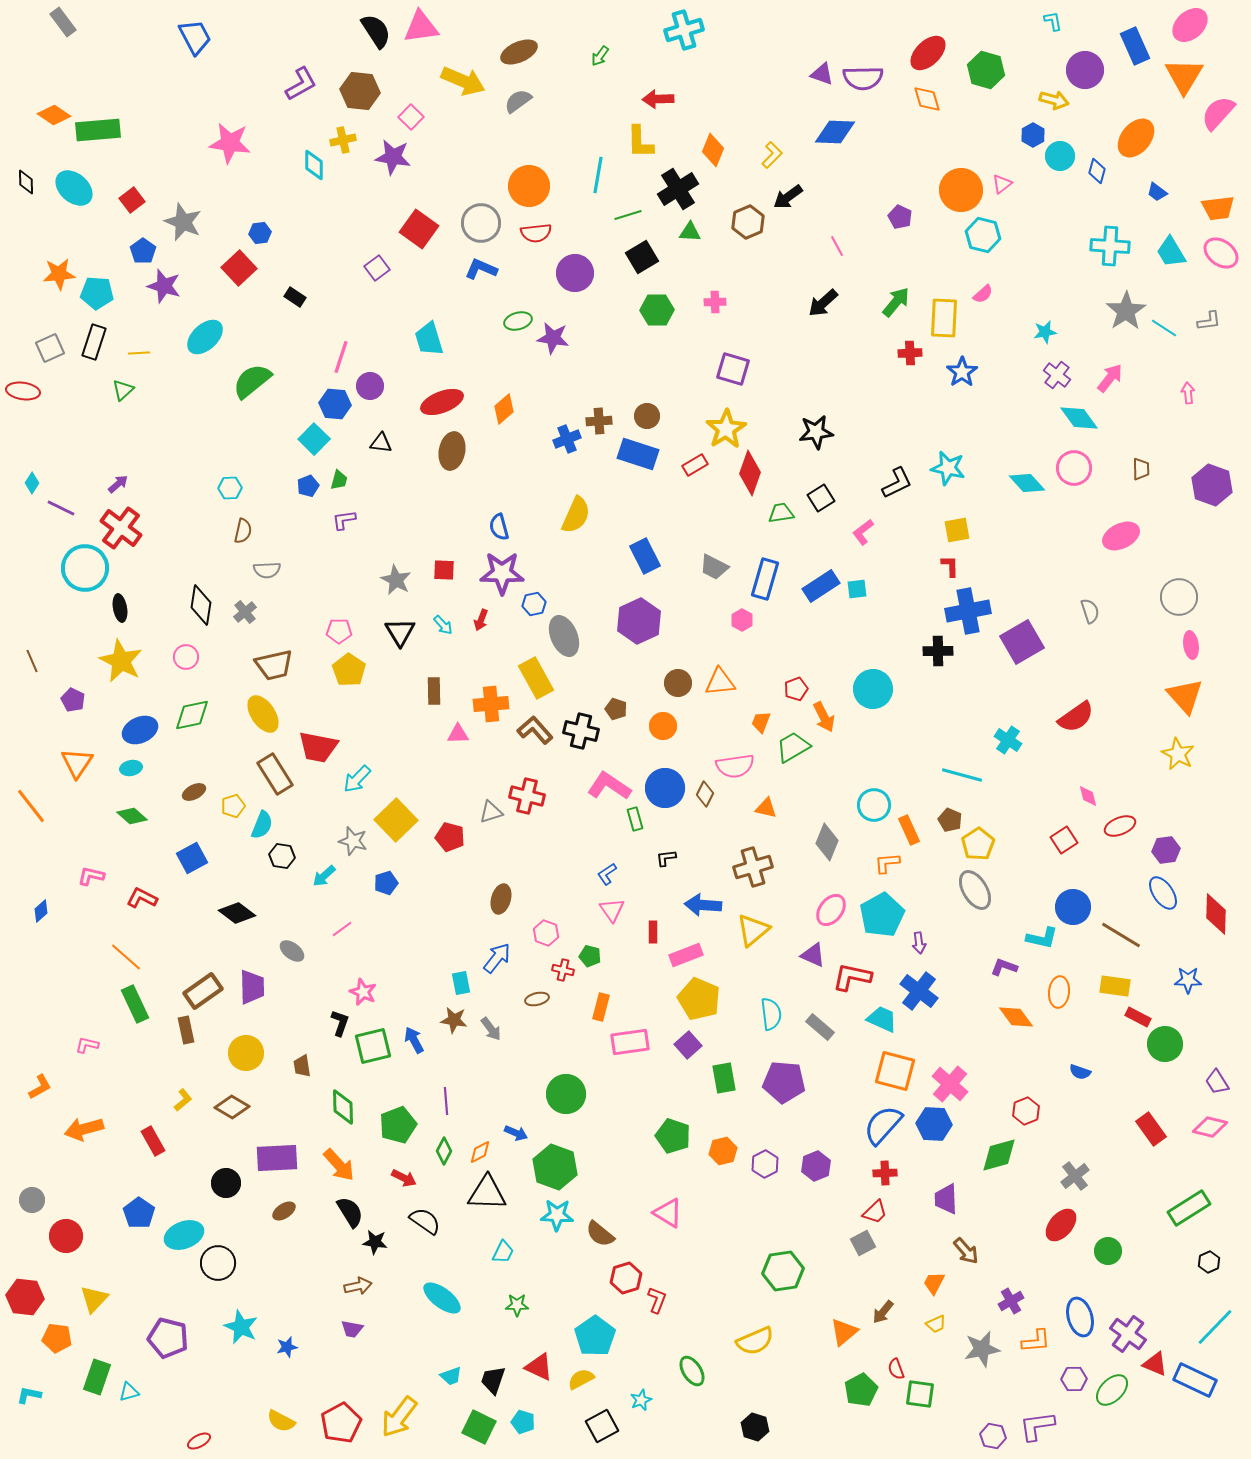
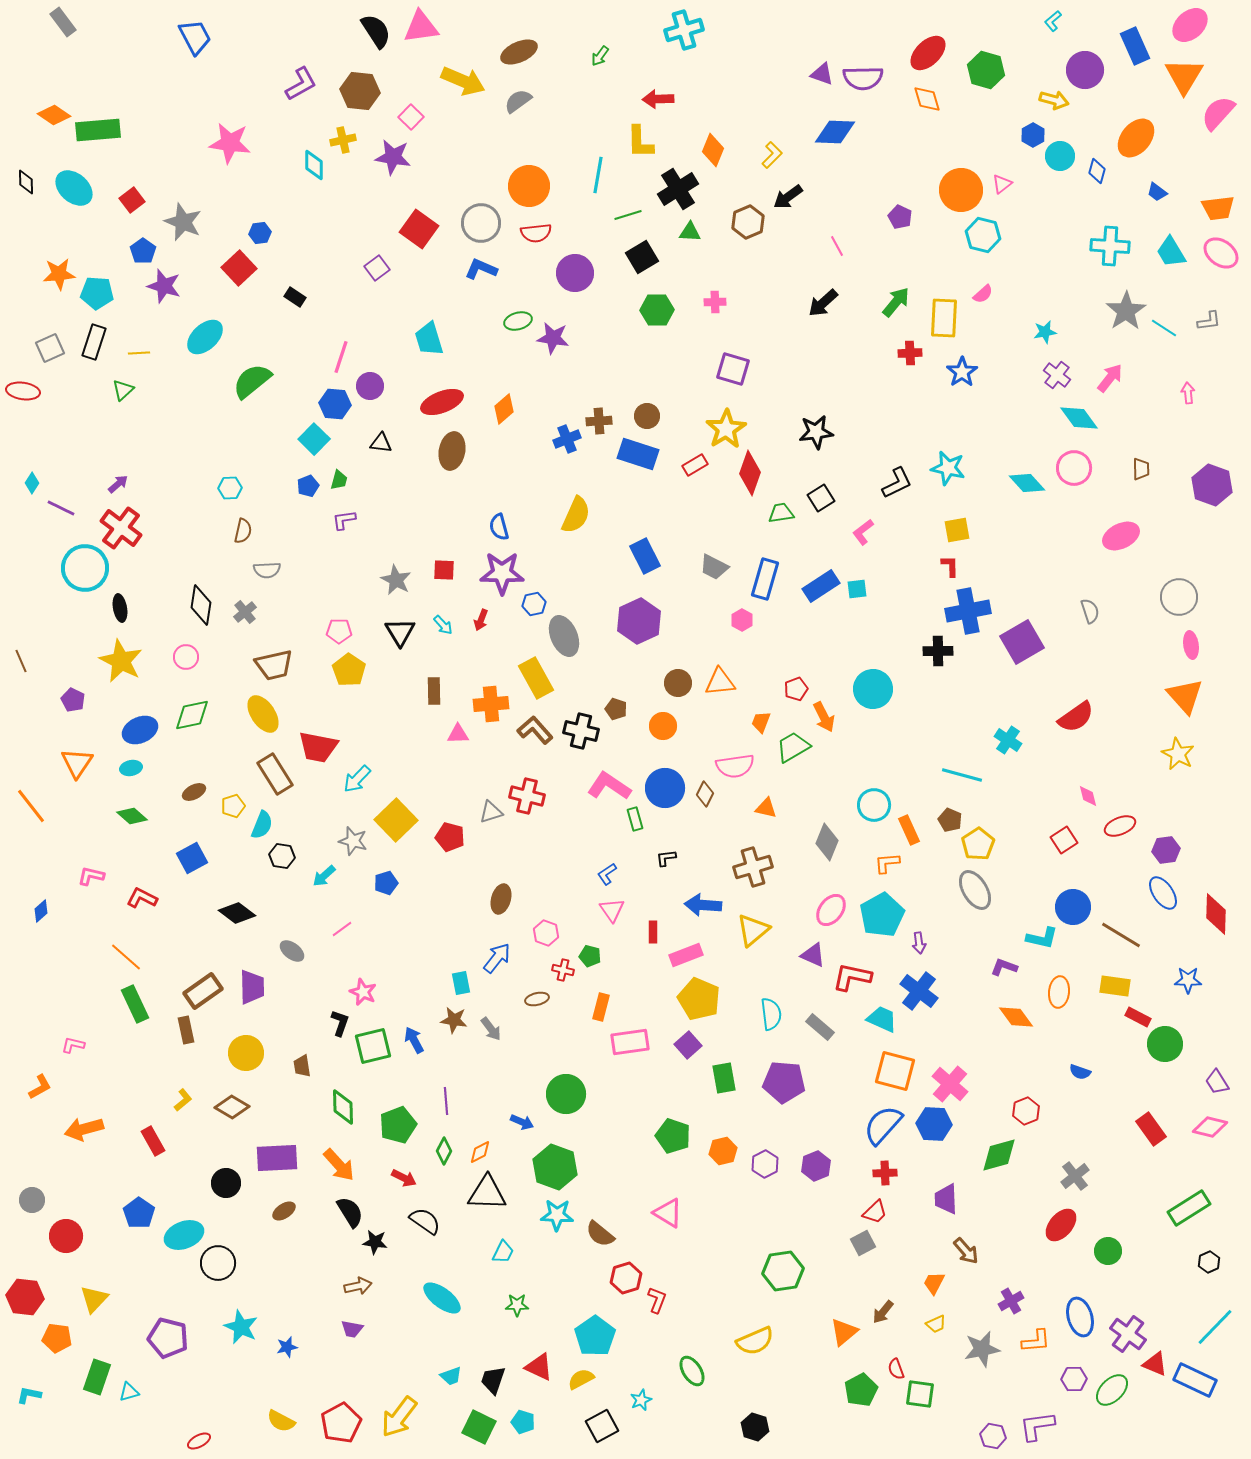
cyan L-shape at (1053, 21): rotated 120 degrees counterclockwise
brown line at (32, 661): moved 11 px left
pink L-shape at (87, 1045): moved 14 px left
blue arrow at (516, 1133): moved 6 px right, 11 px up
